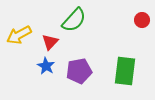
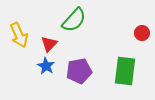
red circle: moved 13 px down
yellow arrow: rotated 85 degrees counterclockwise
red triangle: moved 1 px left, 2 px down
